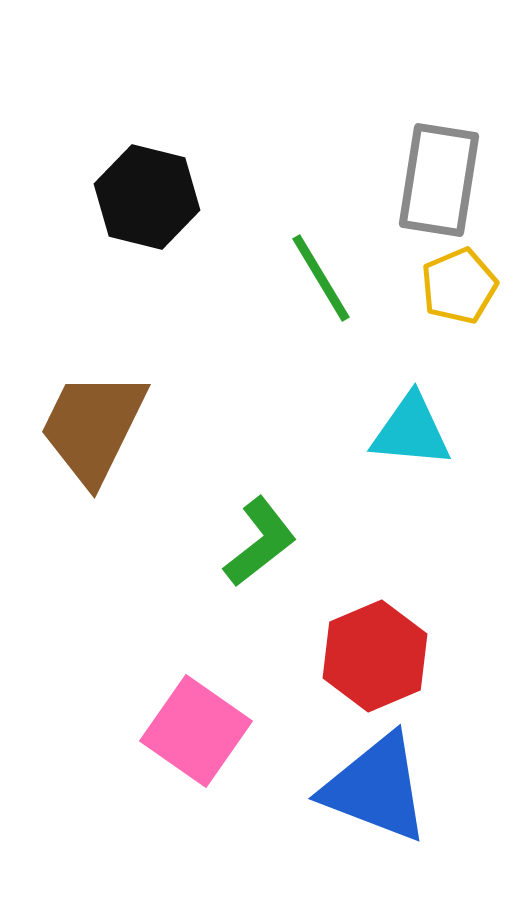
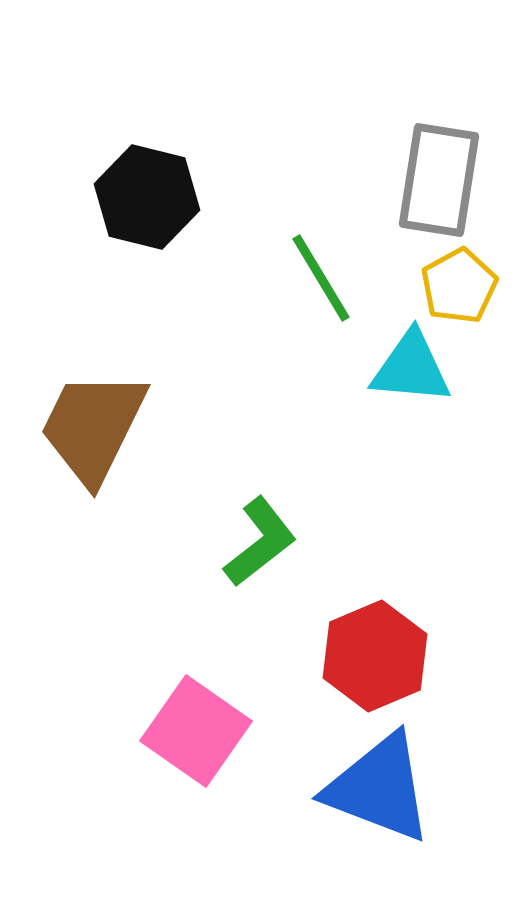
yellow pentagon: rotated 6 degrees counterclockwise
cyan triangle: moved 63 px up
blue triangle: moved 3 px right
